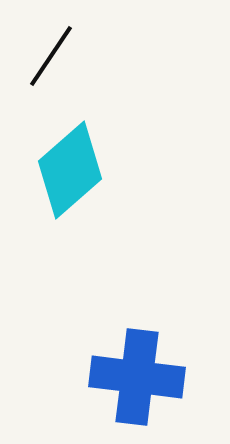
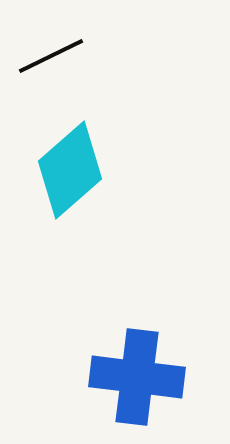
black line: rotated 30 degrees clockwise
